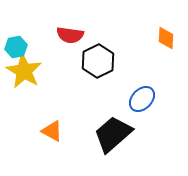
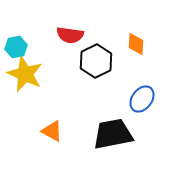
orange diamond: moved 30 px left, 6 px down
black hexagon: moved 2 px left
yellow star: moved 1 px right, 3 px down; rotated 6 degrees counterclockwise
blue ellipse: rotated 8 degrees counterclockwise
black trapezoid: rotated 30 degrees clockwise
